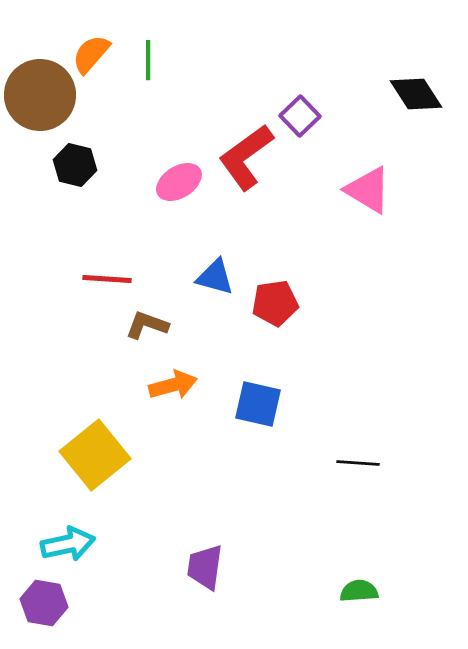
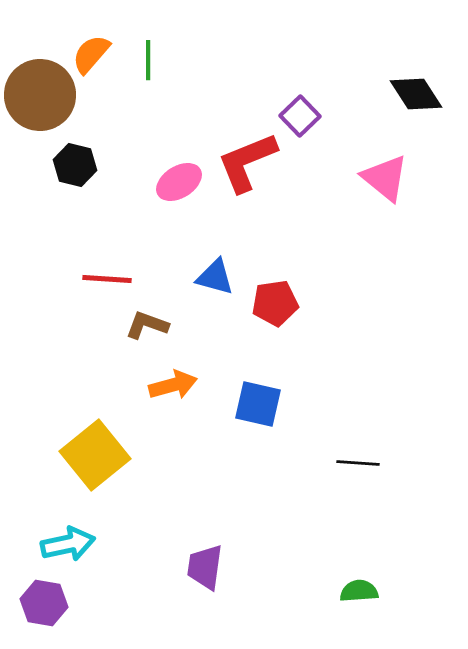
red L-shape: moved 1 px right, 5 px down; rotated 14 degrees clockwise
pink triangle: moved 17 px right, 12 px up; rotated 8 degrees clockwise
